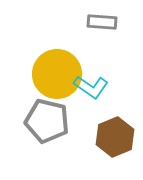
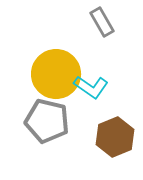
gray rectangle: rotated 56 degrees clockwise
yellow circle: moved 1 px left
